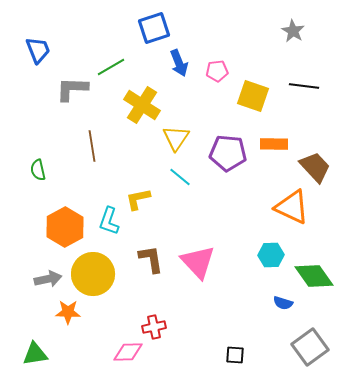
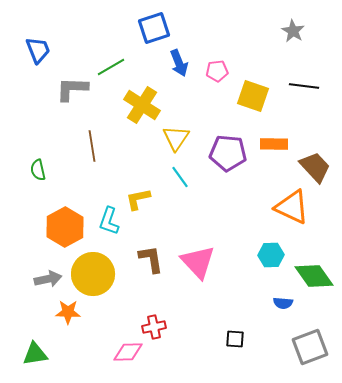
cyan line: rotated 15 degrees clockwise
blue semicircle: rotated 12 degrees counterclockwise
gray square: rotated 15 degrees clockwise
black square: moved 16 px up
